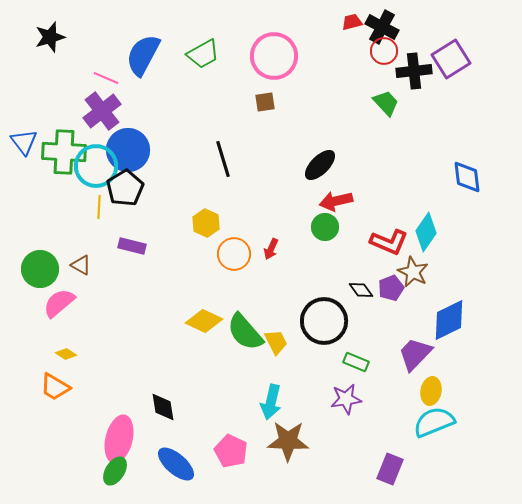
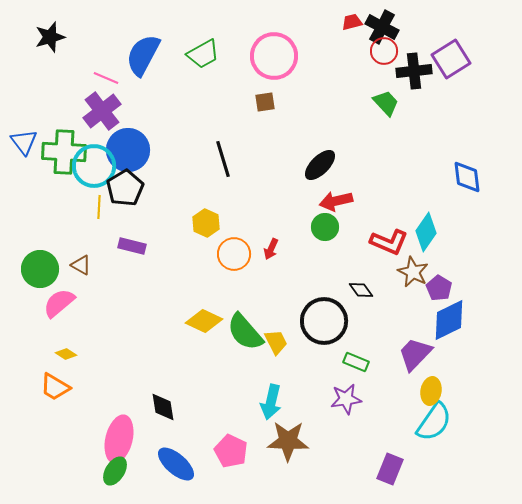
cyan circle at (96, 166): moved 2 px left
purple pentagon at (391, 288): moved 48 px right; rotated 20 degrees counterclockwise
cyan semicircle at (434, 422): rotated 147 degrees clockwise
